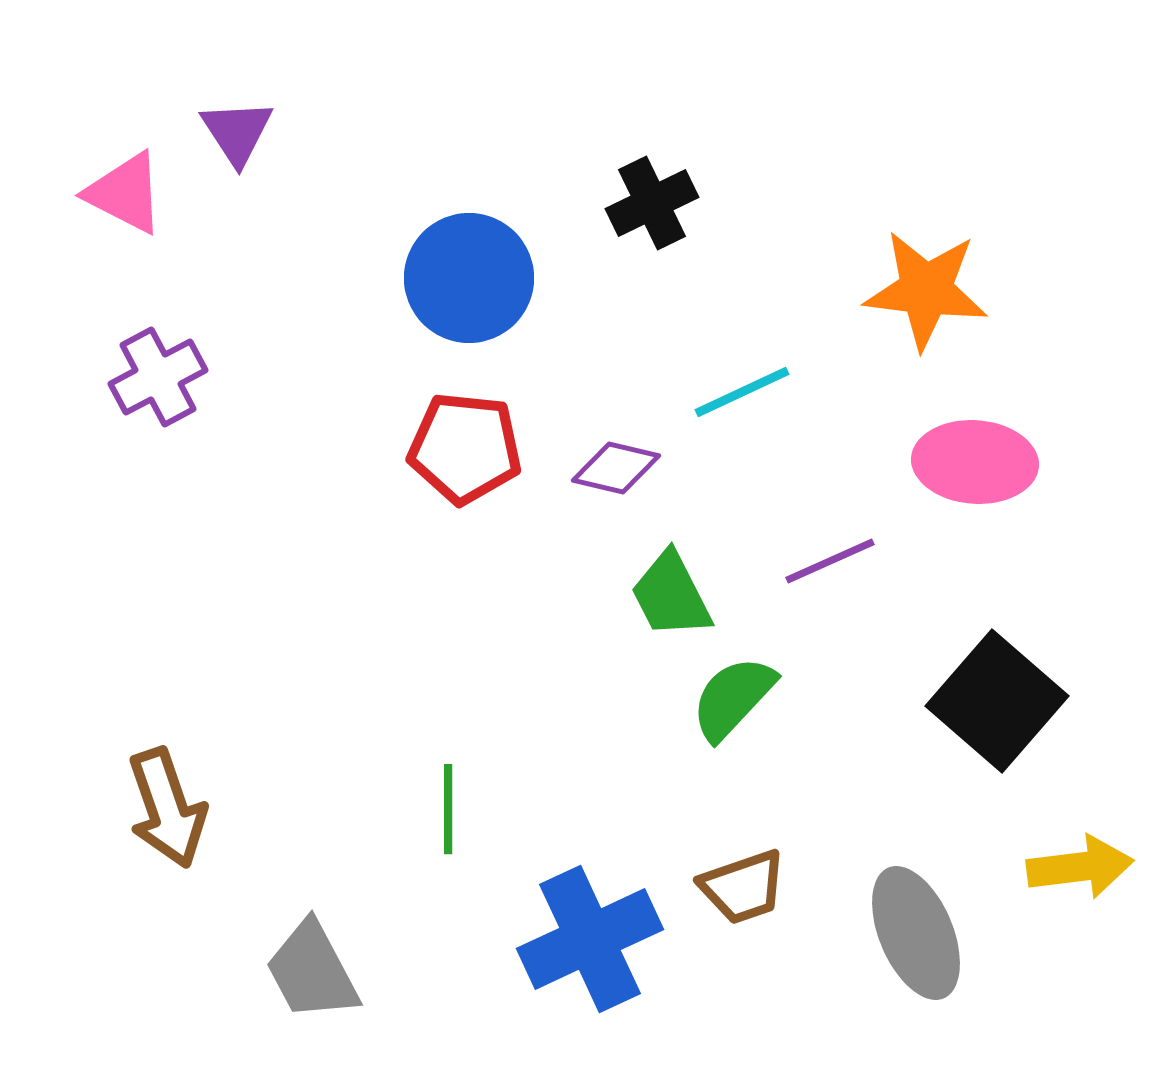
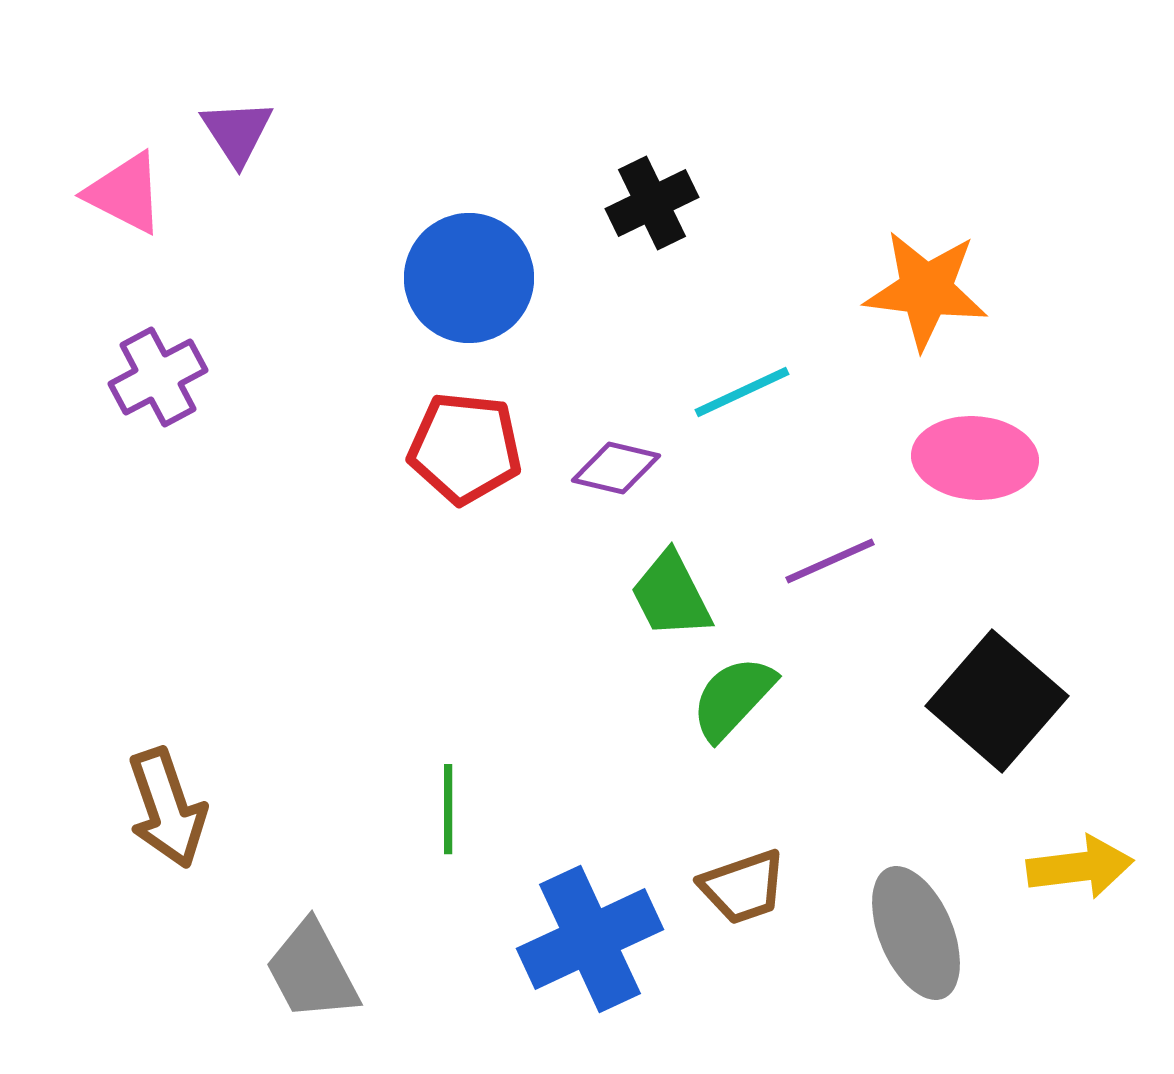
pink ellipse: moved 4 px up
